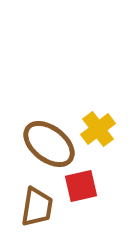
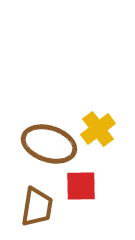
brown ellipse: rotated 20 degrees counterclockwise
red square: rotated 12 degrees clockwise
